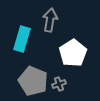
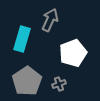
gray arrow: rotated 15 degrees clockwise
white pentagon: rotated 12 degrees clockwise
gray pentagon: moved 6 px left; rotated 16 degrees clockwise
